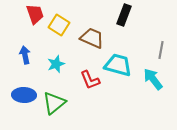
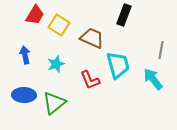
red trapezoid: moved 1 px down; rotated 50 degrees clockwise
cyan trapezoid: rotated 60 degrees clockwise
